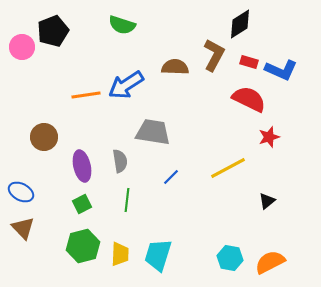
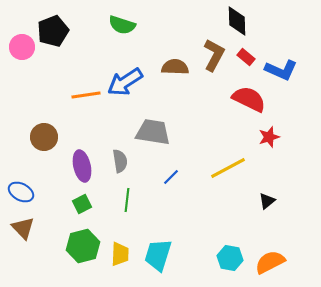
black diamond: moved 3 px left, 3 px up; rotated 60 degrees counterclockwise
red rectangle: moved 3 px left, 5 px up; rotated 24 degrees clockwise
blue arrow: moved 1 px left, 3 px up
